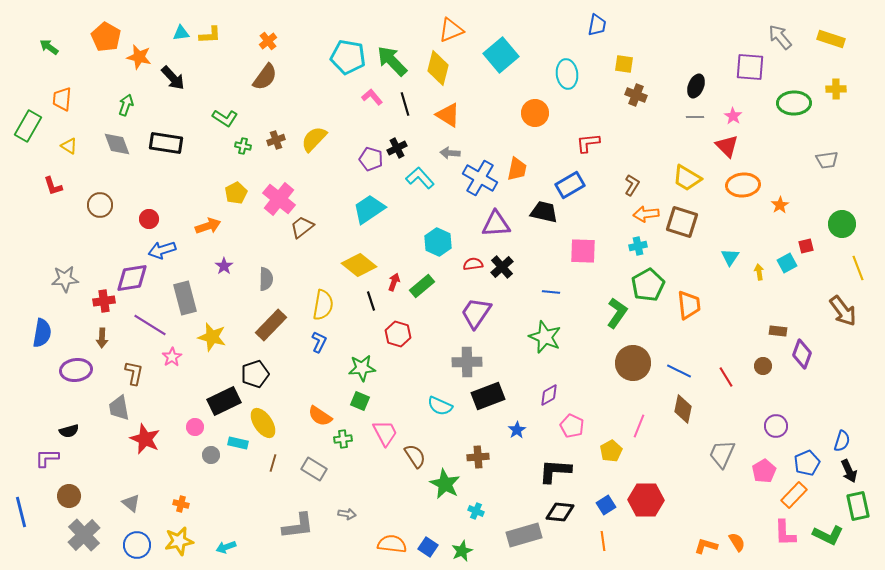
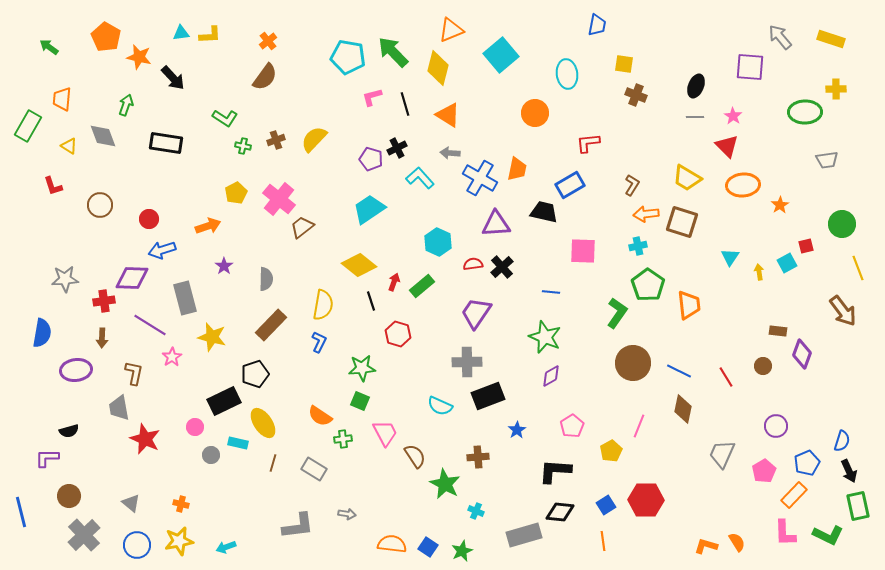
green arrow at (392, 61): moved 1 px right, 9 px up
pink L-shape at (372, 97): rotated 65 degrees counterclockwise
green ellipse at (794, 103): moved 11 px right, 9 px down
gray diamond at (117, 144): moved 14 px left, 8 px up
purple diamond at (132, 278): rotated 12 degrees clockwise
green pentagon at (648, 285): rotated 8 degrees counterclockwise
purple diamond at (549, 395): moved 2 px right, 19 px up
pink pentagon at (572, 426): rotated 15 degrees clockwise
